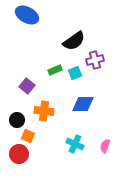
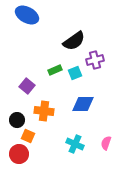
pink semicircle: moved 1 px right, 3 px up
